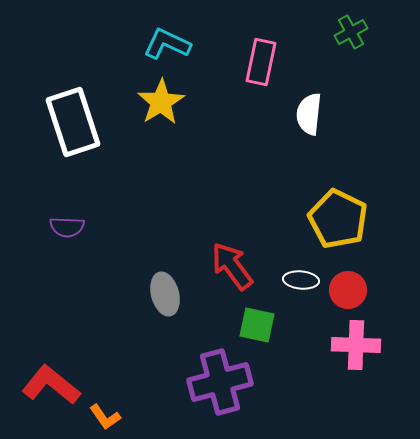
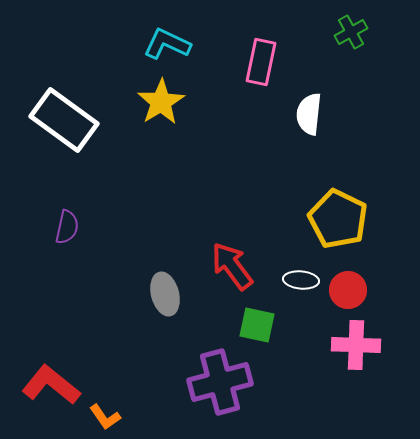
white rectangle: moved 9 px left, 2 px up; rotated 36 degrees counterclockwise
purple semicircle: rotated 80 degrees counterclockwise
